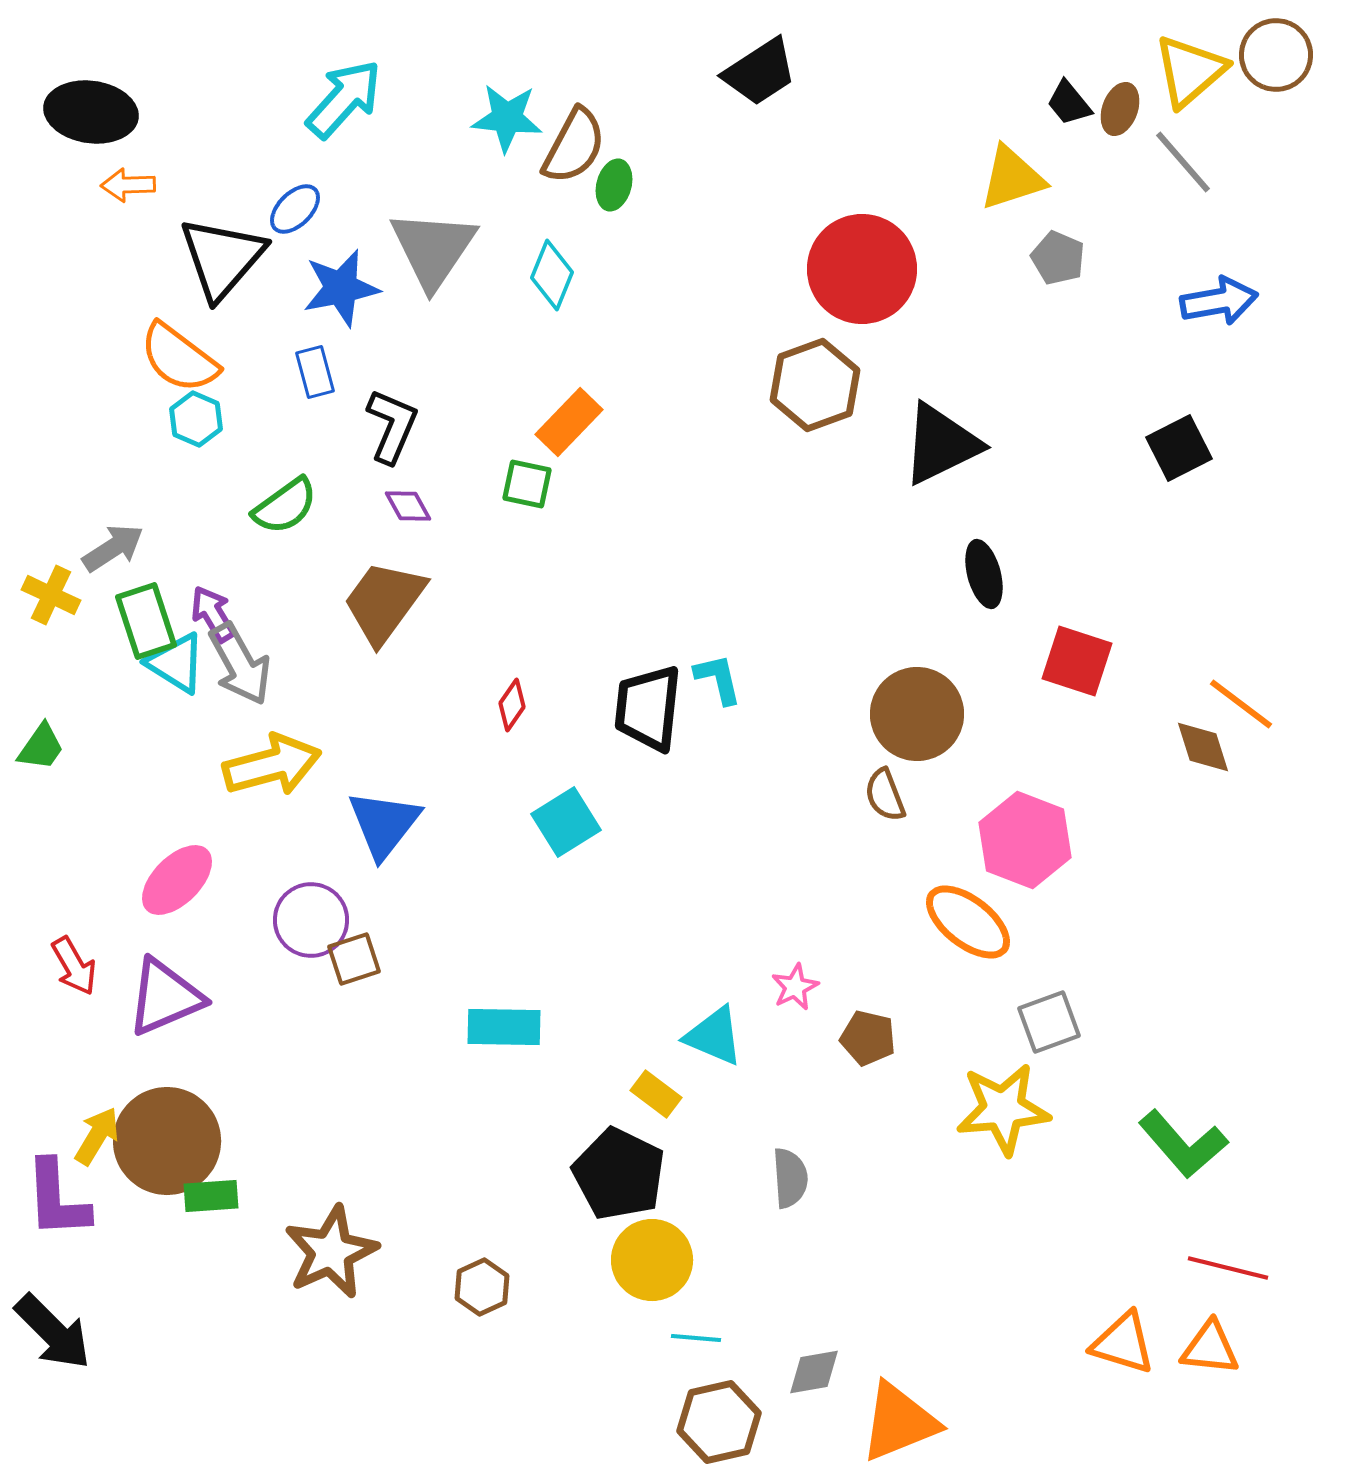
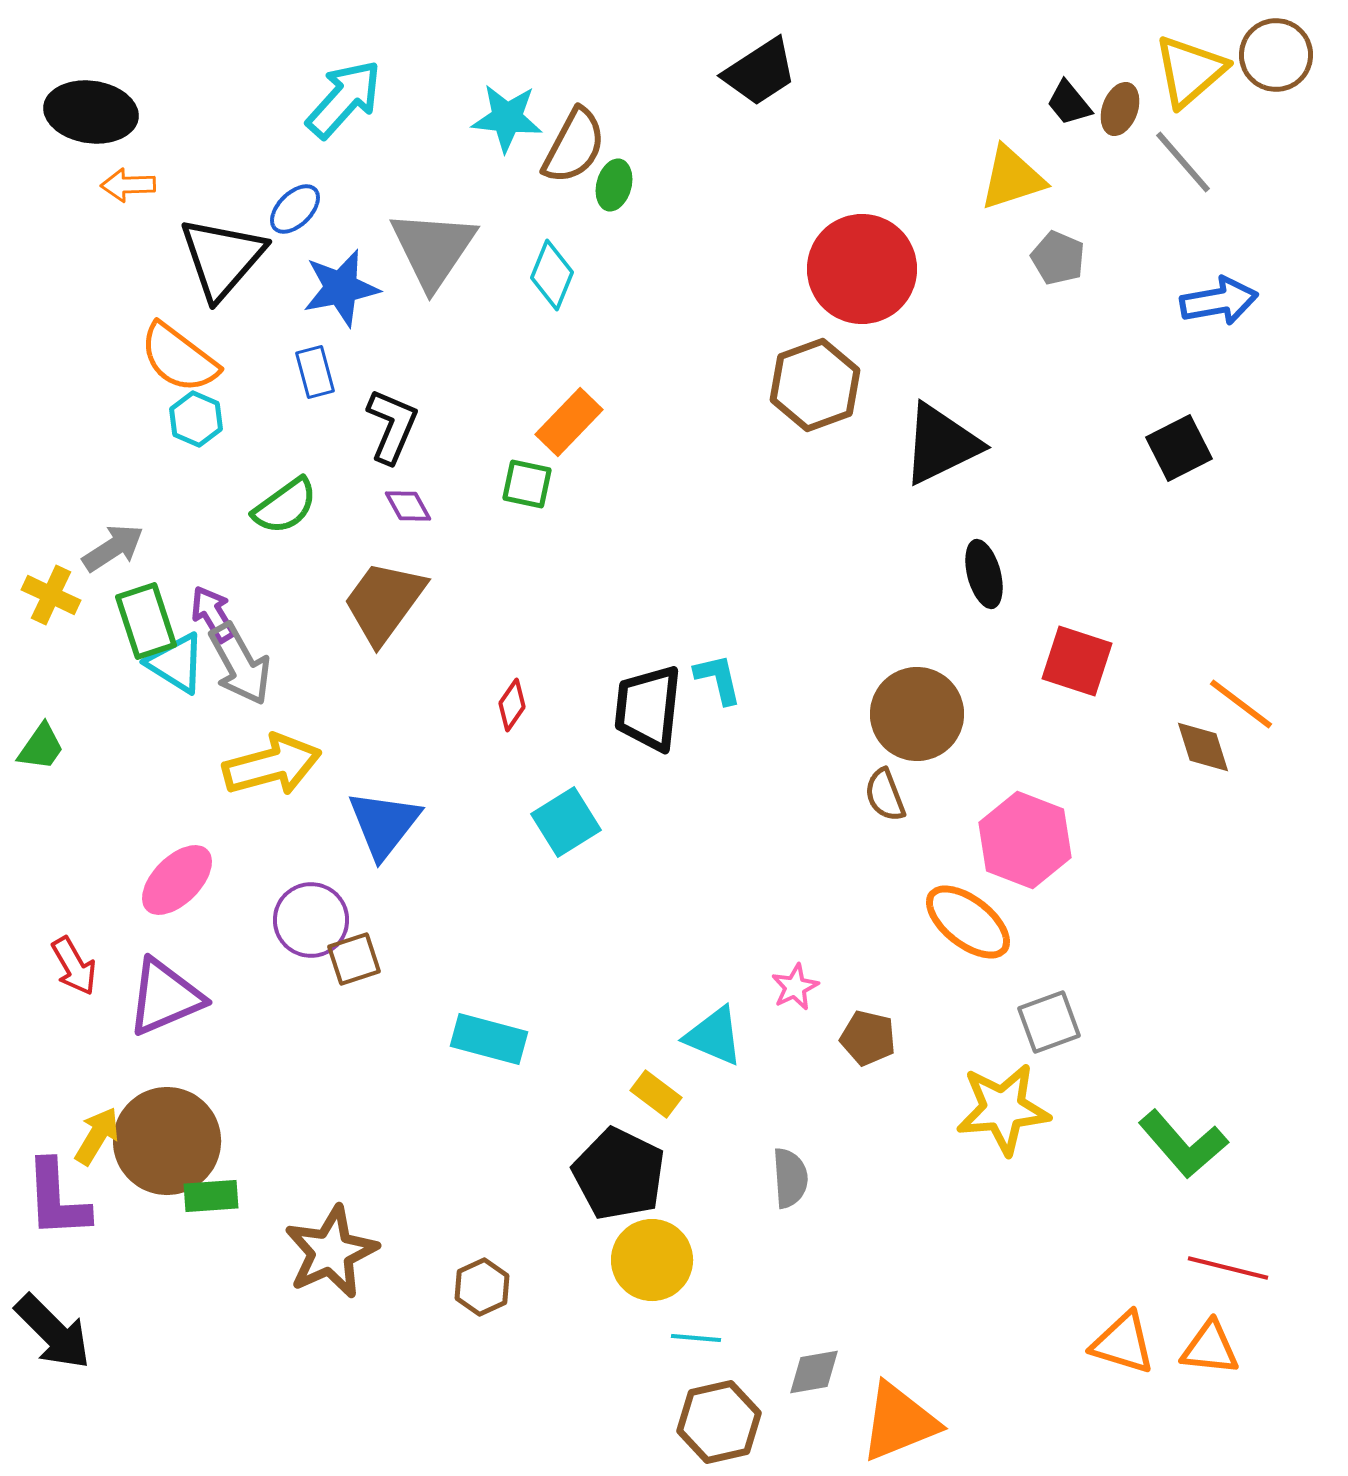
cyan rectangle at (504, 1027): moved 15 px left, 12 px down; rotated 14 degrees clockwise
